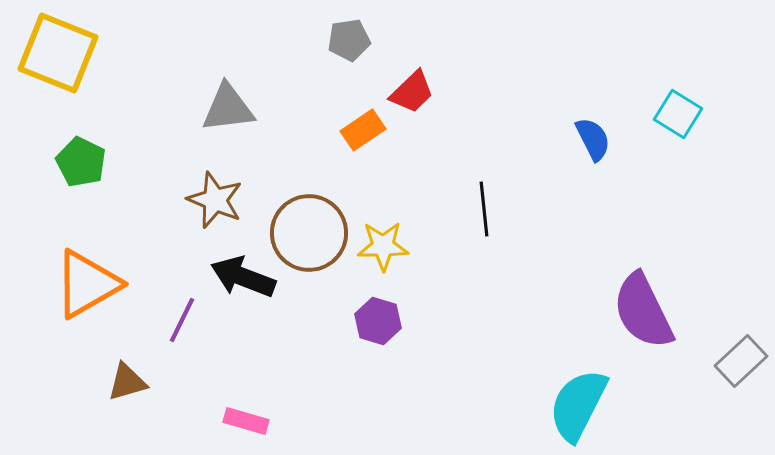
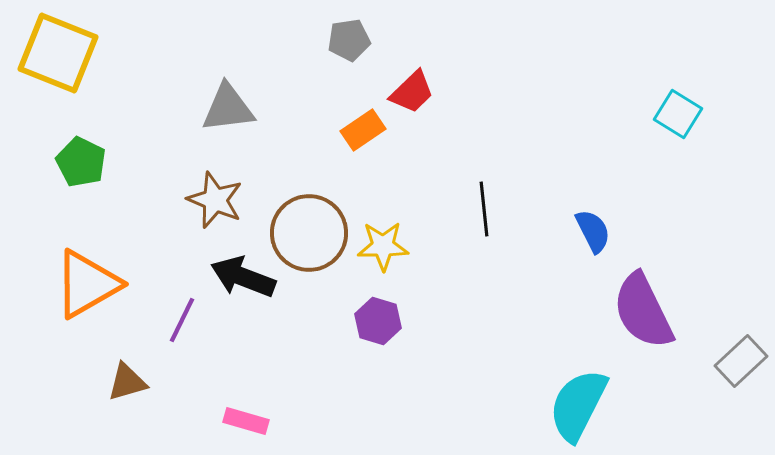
blue semicircle: moved 92 px down
